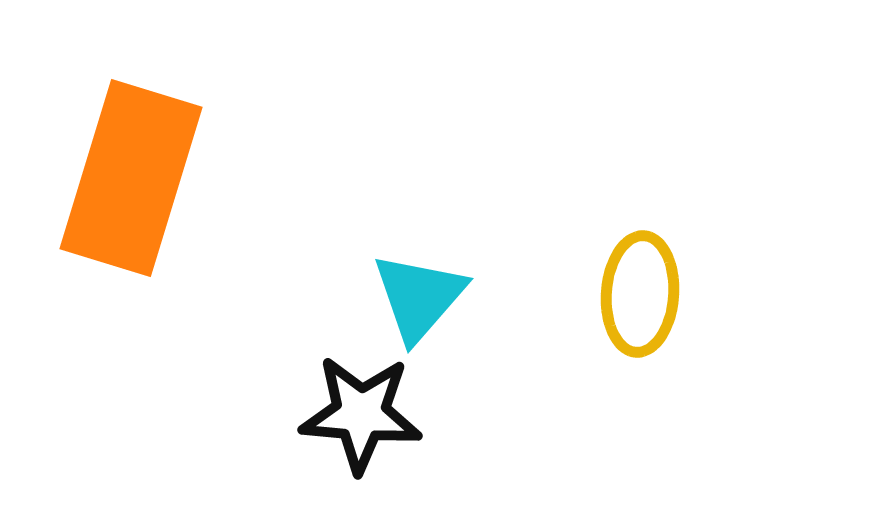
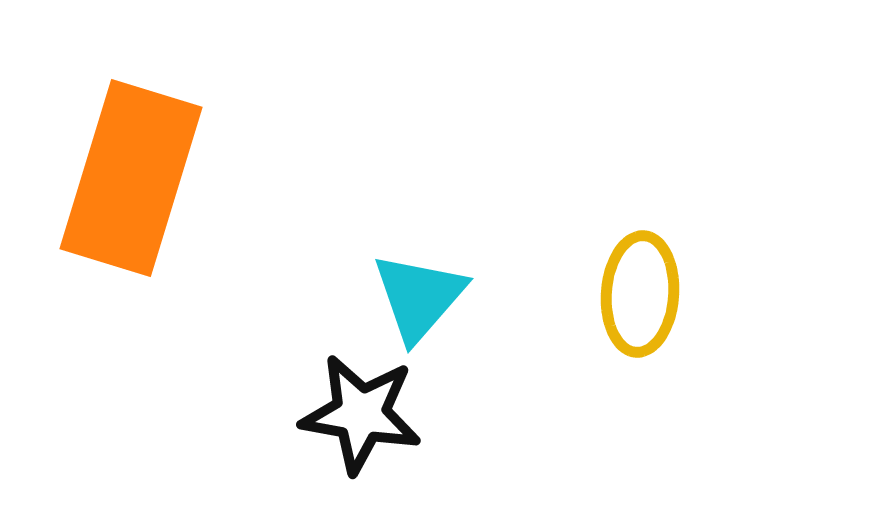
black star: rotated 5 degrees clockwise
